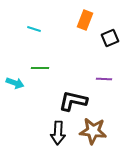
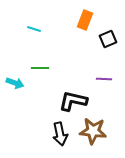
black square: moved 2 px left, 1 px down
black arrow: moved 2 px right, 1 px down; rotated 15 degrees counterclockwise
